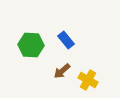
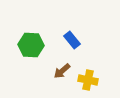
blue rectangle: moved 6 px right
yellow cross: rotated 18 degrees counterclockwise
